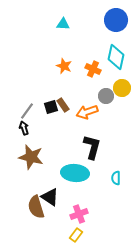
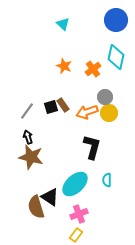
cyan triangle: rotated 40 degrees clockwise
orange cross: rotated 28 degrees clockwise
yellow circle: moved 13 px left, 25 px down
gray circle: moved 1 px left, 1 px down
black arrow: moved 4 px right, 9 px down
cyan ellipse: moved 11 px down; rotated 48 degrees counterclockwise
cyan semicircle: moved 9 px left, 2 px down
